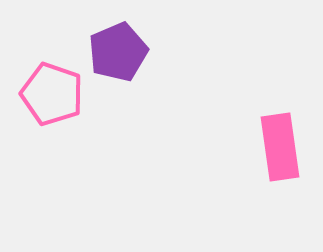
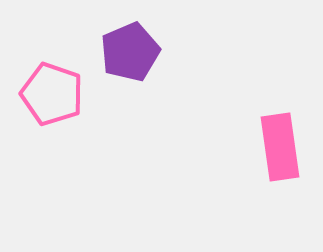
purple pentagon: moved 12 px right
